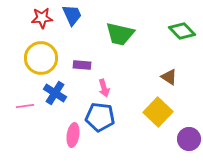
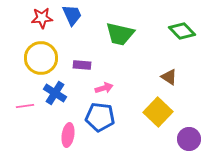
pink arrow: rotated 90 degrees counterclockwise
pink ellipse: moved 5 px left
